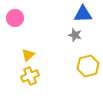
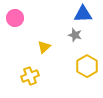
yellow triangle: moved 16 px right, 8 px up
yellow hexagon: moved 1 px left; rotated 15 degrees counterclockwise
